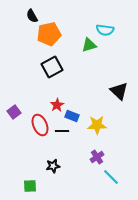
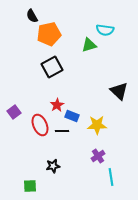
purple cross: moved 1 px right, 1 px up
cyan line: rotated 36 degrees clockwise
